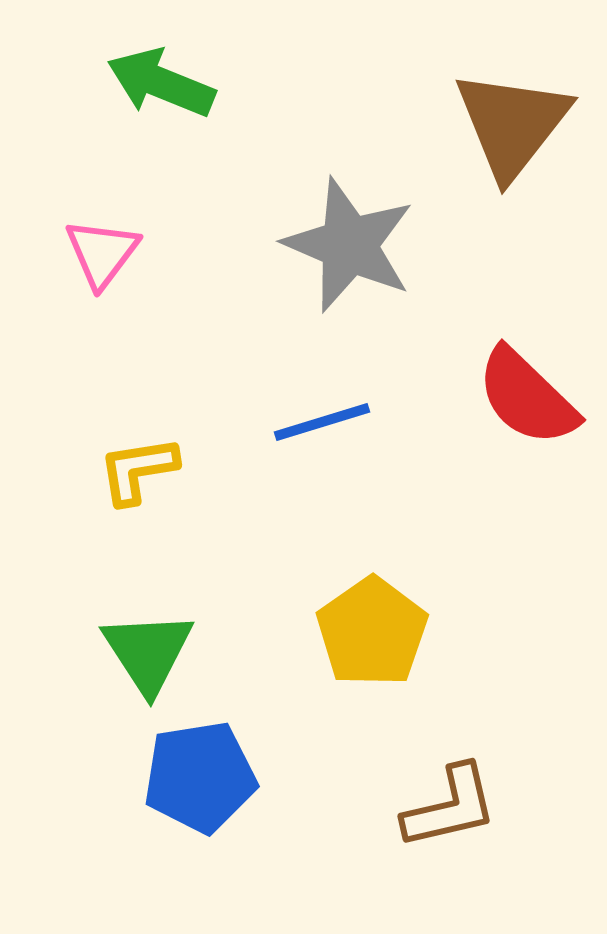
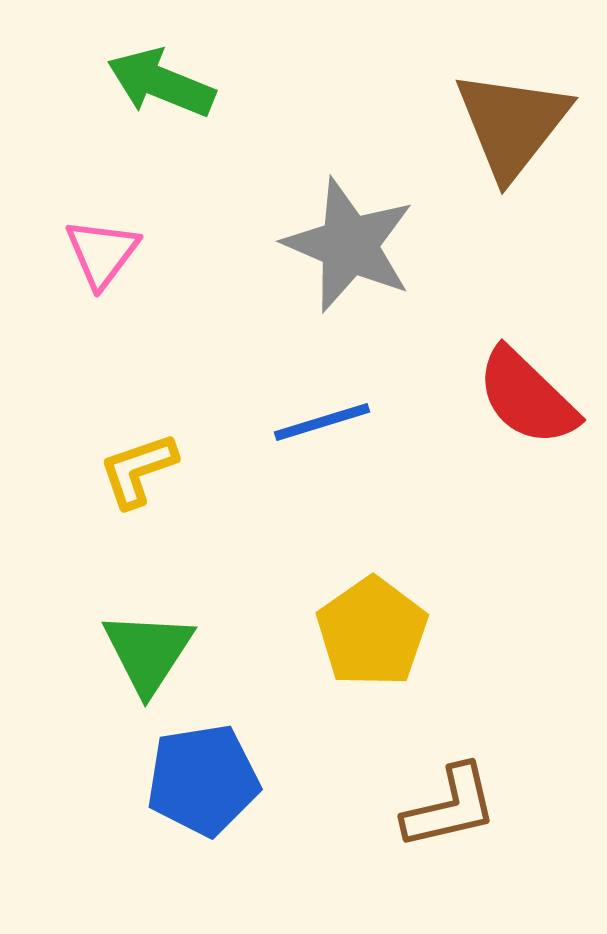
yellow L-shape: rotated 10 degrees counterclockwise
green triangle: rotated 6 degrees clockwise
blue pentagon: moved 3 px right, 3 px down
